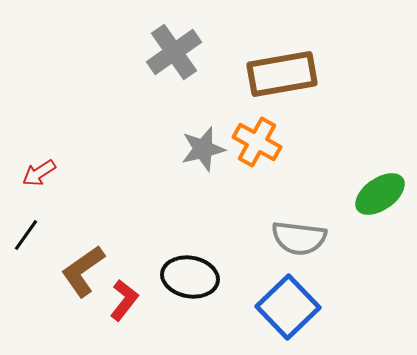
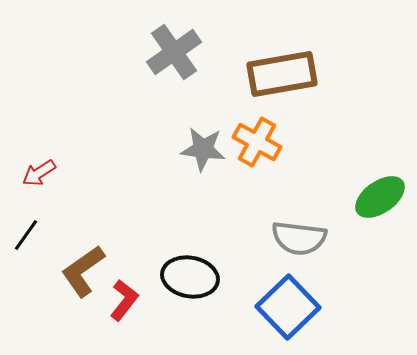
gray star: rotated 21 degrees clockwise
green ellipse: moved 3 px down
